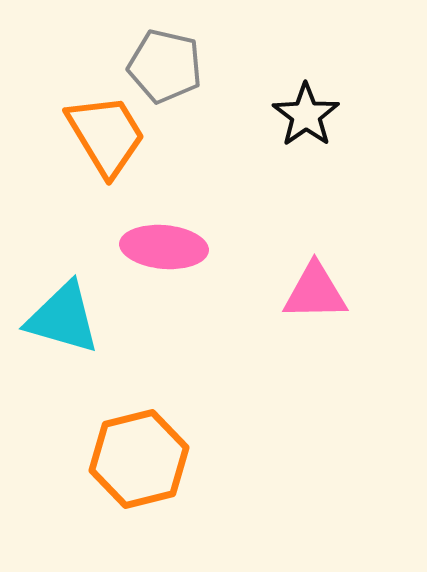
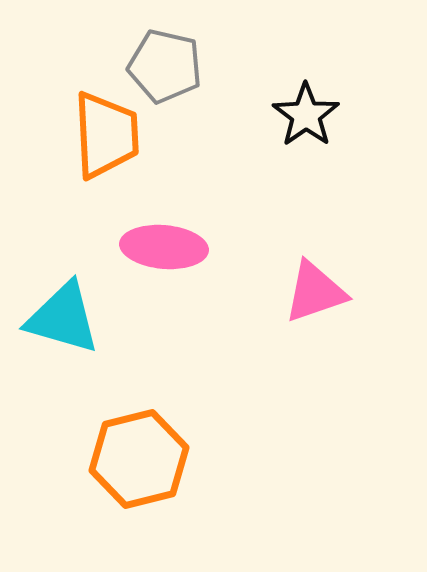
orange trapezoid: rotated 28 degrees clockwise
pink triangle: rotated 18 degrees counterclockwise
